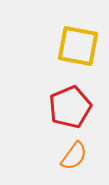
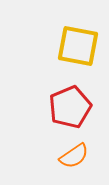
orange semicircle: rotated 20 degrees clockwise
